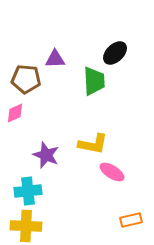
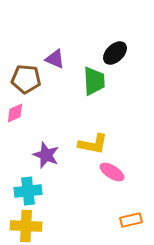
purple triangle: rotated 25 degrees clockwise
